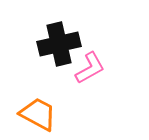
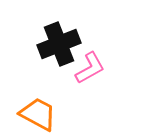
black cross: rotated 9 degrees counterclockwise
